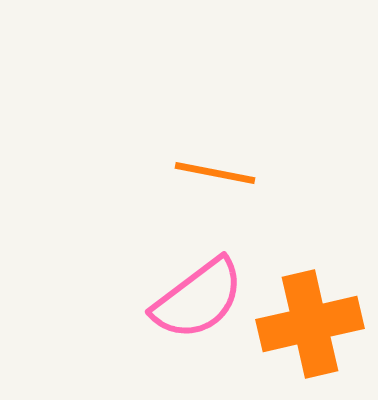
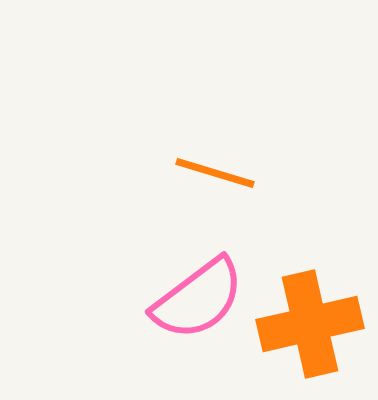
orange line: rotated 6 degrees clockwise
